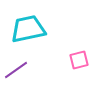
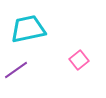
pink square: rotated 24 degrees counterclockwise
